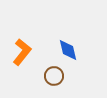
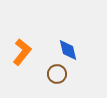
brown circle: moved 3 px right, 2 px up
